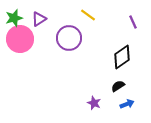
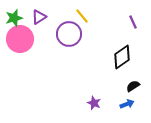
yellow line: moved 6 px left, 1 px down; rotated 14 degrees clockwise
purple triangle: moved 2 px up
purple circle: moved 4 px up
black semicircle: moved 15 px right
